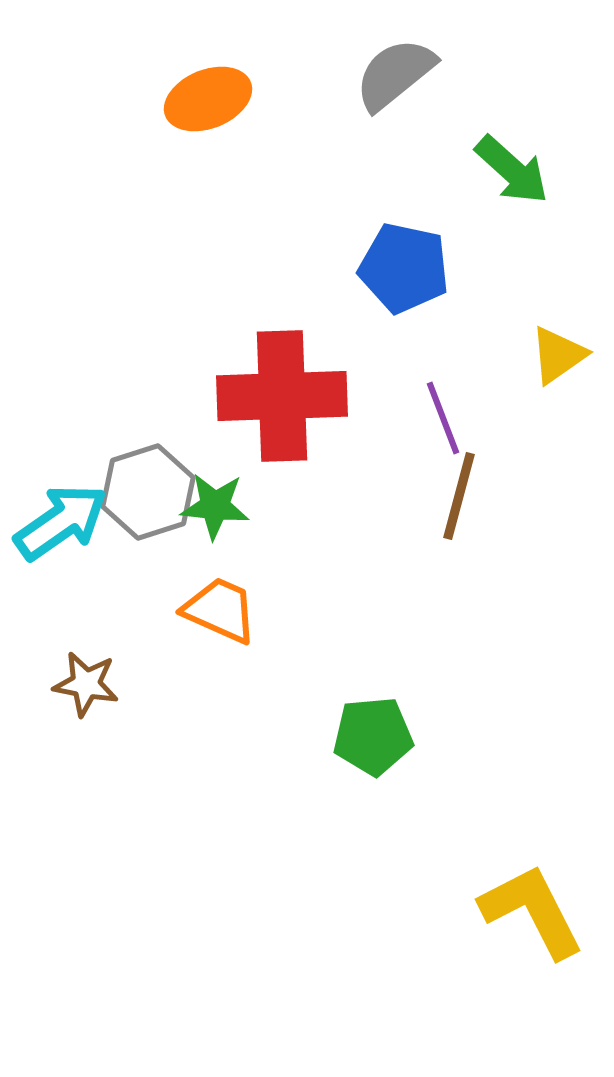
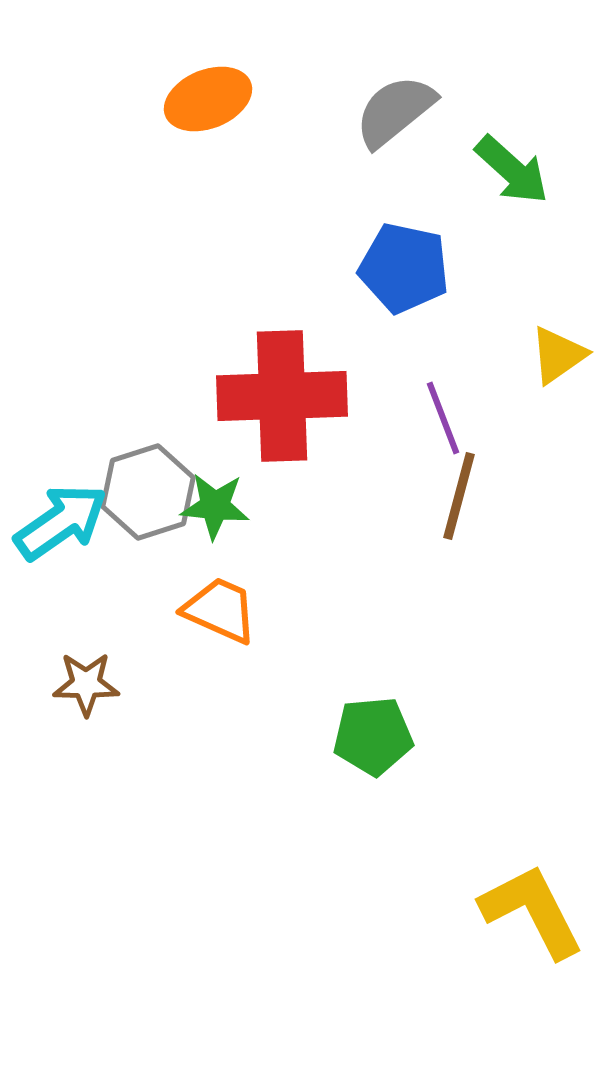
gray semicircle: moved 37 px down
brown star: rotated 10 degrees counterclockwise
